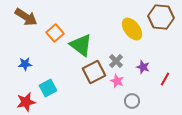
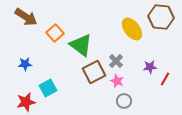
purple star: moved 7 px right; rotated 24 degrees counterclockwise
gray circle: moved 8 px left
